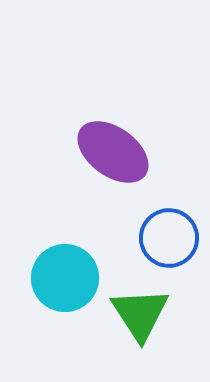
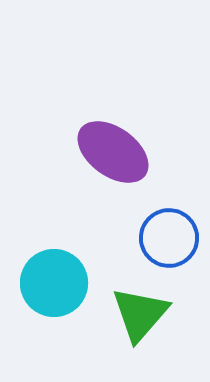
cyan circle: moved 11 px left, 5 px down
green triangle: rotated 14 degrees clockwise
